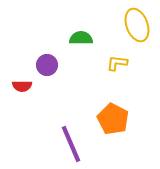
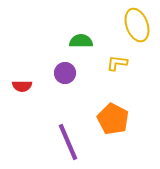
green semicircle: moved 3 px down
purple circle: moved 18 px right, 8 px down
purple line: moved 3 px left, 2 px up
